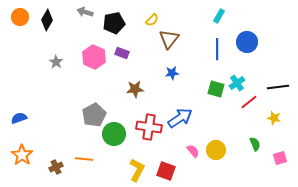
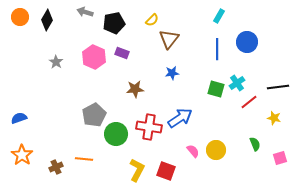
green circle: moved 2 px right
